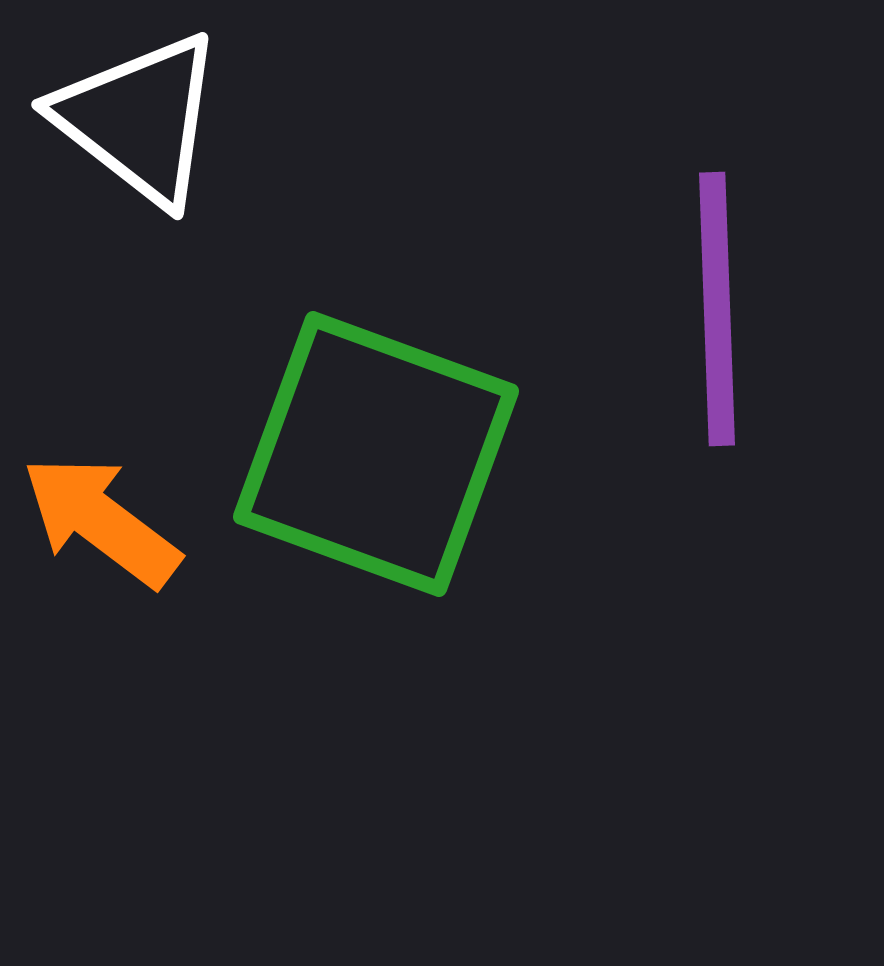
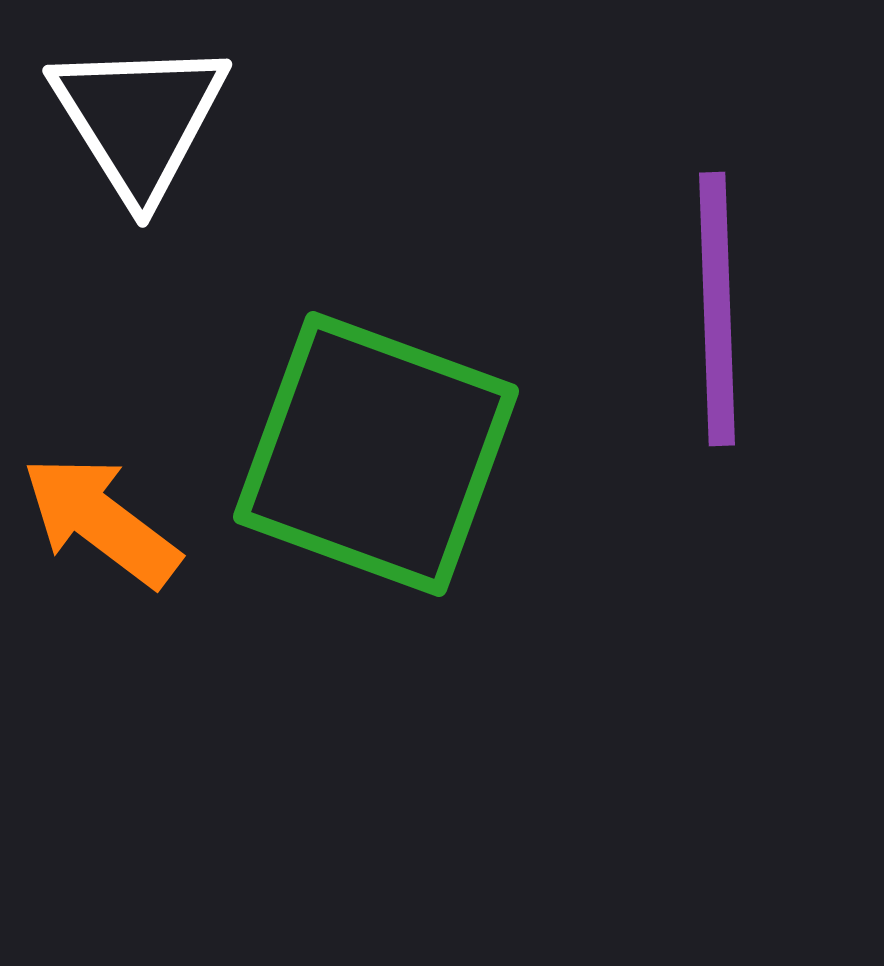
white triangle: rotated 20 degrees clockwise
